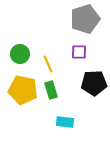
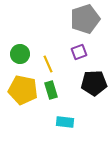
purple square: rotated 21 degrees counterclockwise
